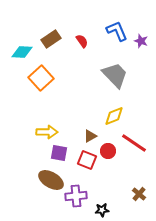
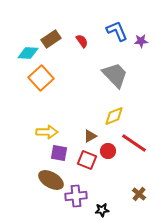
purple star: rotated 24 degrees counterclockwise
cyan diamond: moved 6 px right, 1 px down
